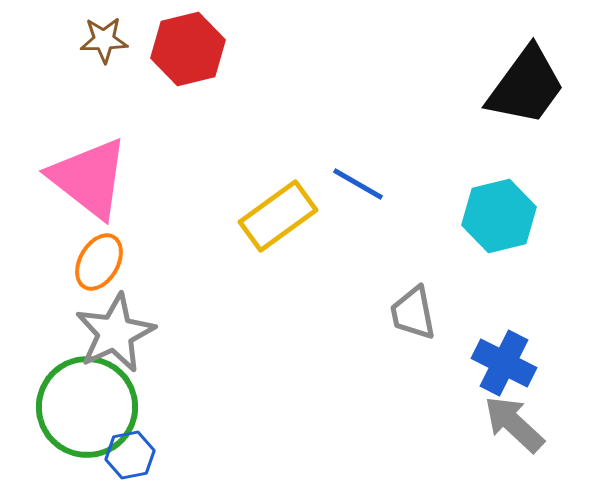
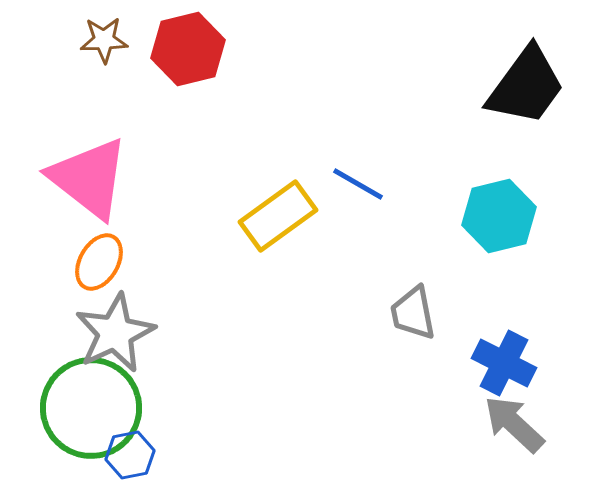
green circle: moved 4 px right, 1 px down
